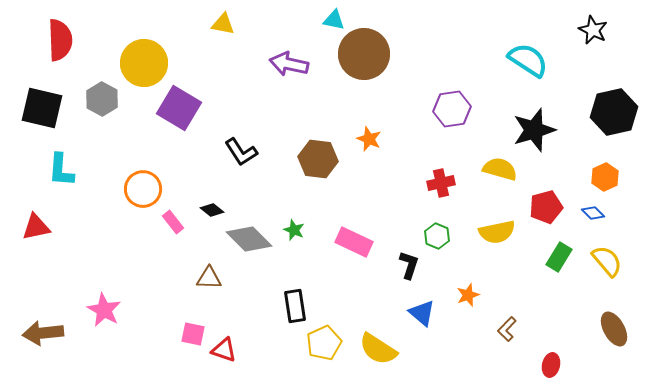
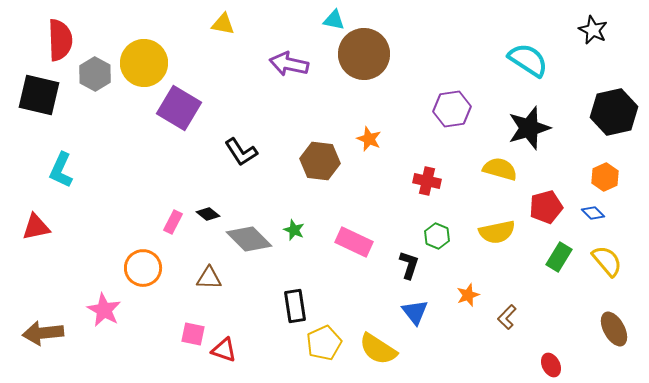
gray hexagon at (102, 99): moved 7 px left, 25 px up
black square at (42, 108): moved 3 px left, 13 px up
black star at (534, 130): moved 5 px left, 2 px up
brown hexagon at (318, 159): moved 2 px right, 2 px down
cyan L-shape at (61, 170): rotated 21 degrees clockwise
red cross at (441, 183): moved 14 px left, 2 px up; rotated 24 degrees clockwise
orange circle at (143, 189): moved 79 px down
black diamond at (212, 210): moved 4 px left, 4 px down
pink rectangle at (173, 222): rotated 65 degrees clockwise
blue triangle at (422, 313): moved 7 px left, 1 px up; rotated 12 degrees clockwise
brown L-shape at (507, 329): moved 12 px up
red ellipse at (551, 365): rotated 40 degrees counterclockwise
